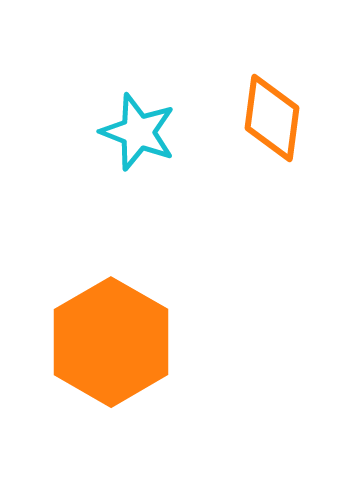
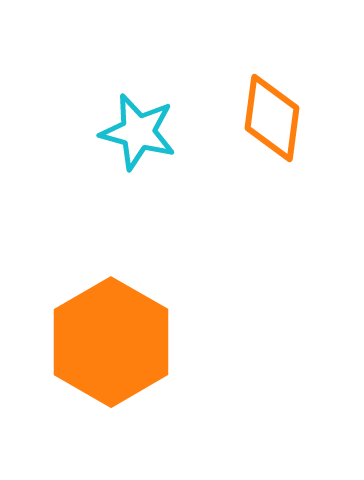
cyan star: rotated 6 degrees counterclockwise
